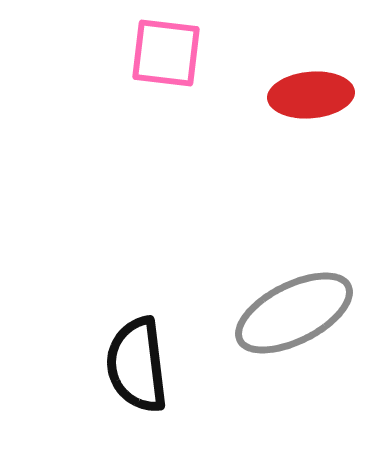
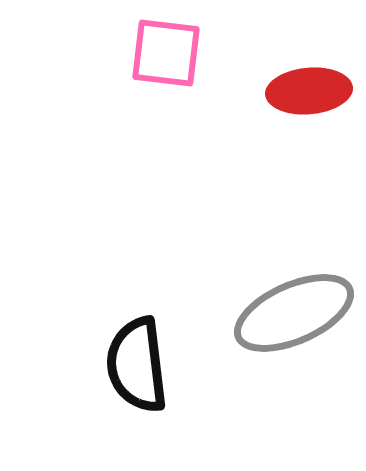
red ellipse: moved 2 px left, 4 px up
gray ellipse: rotated 3 degrees clockwise
